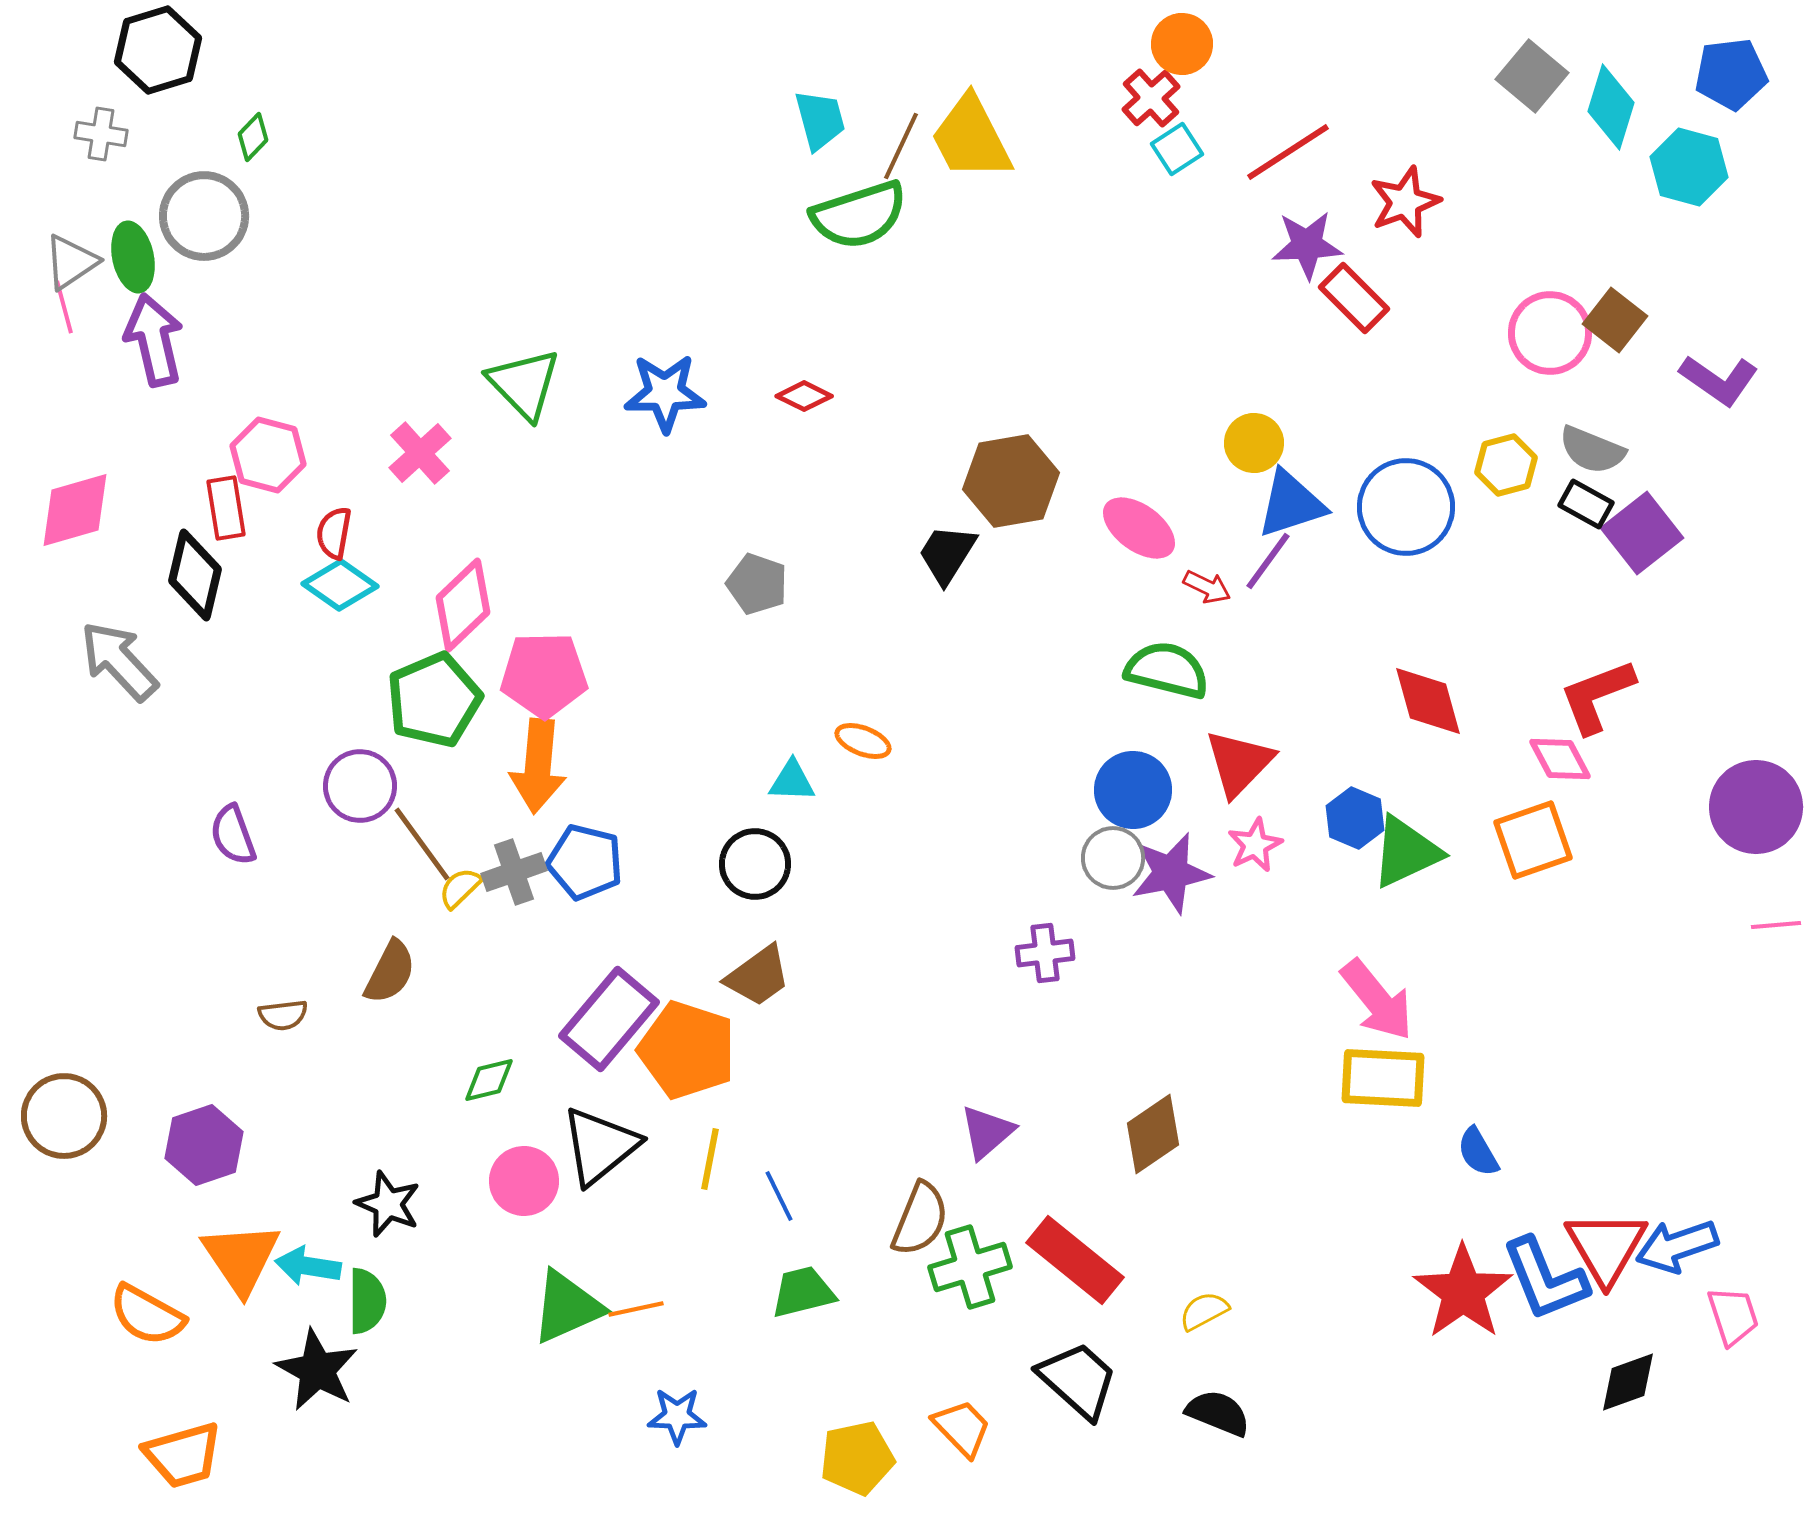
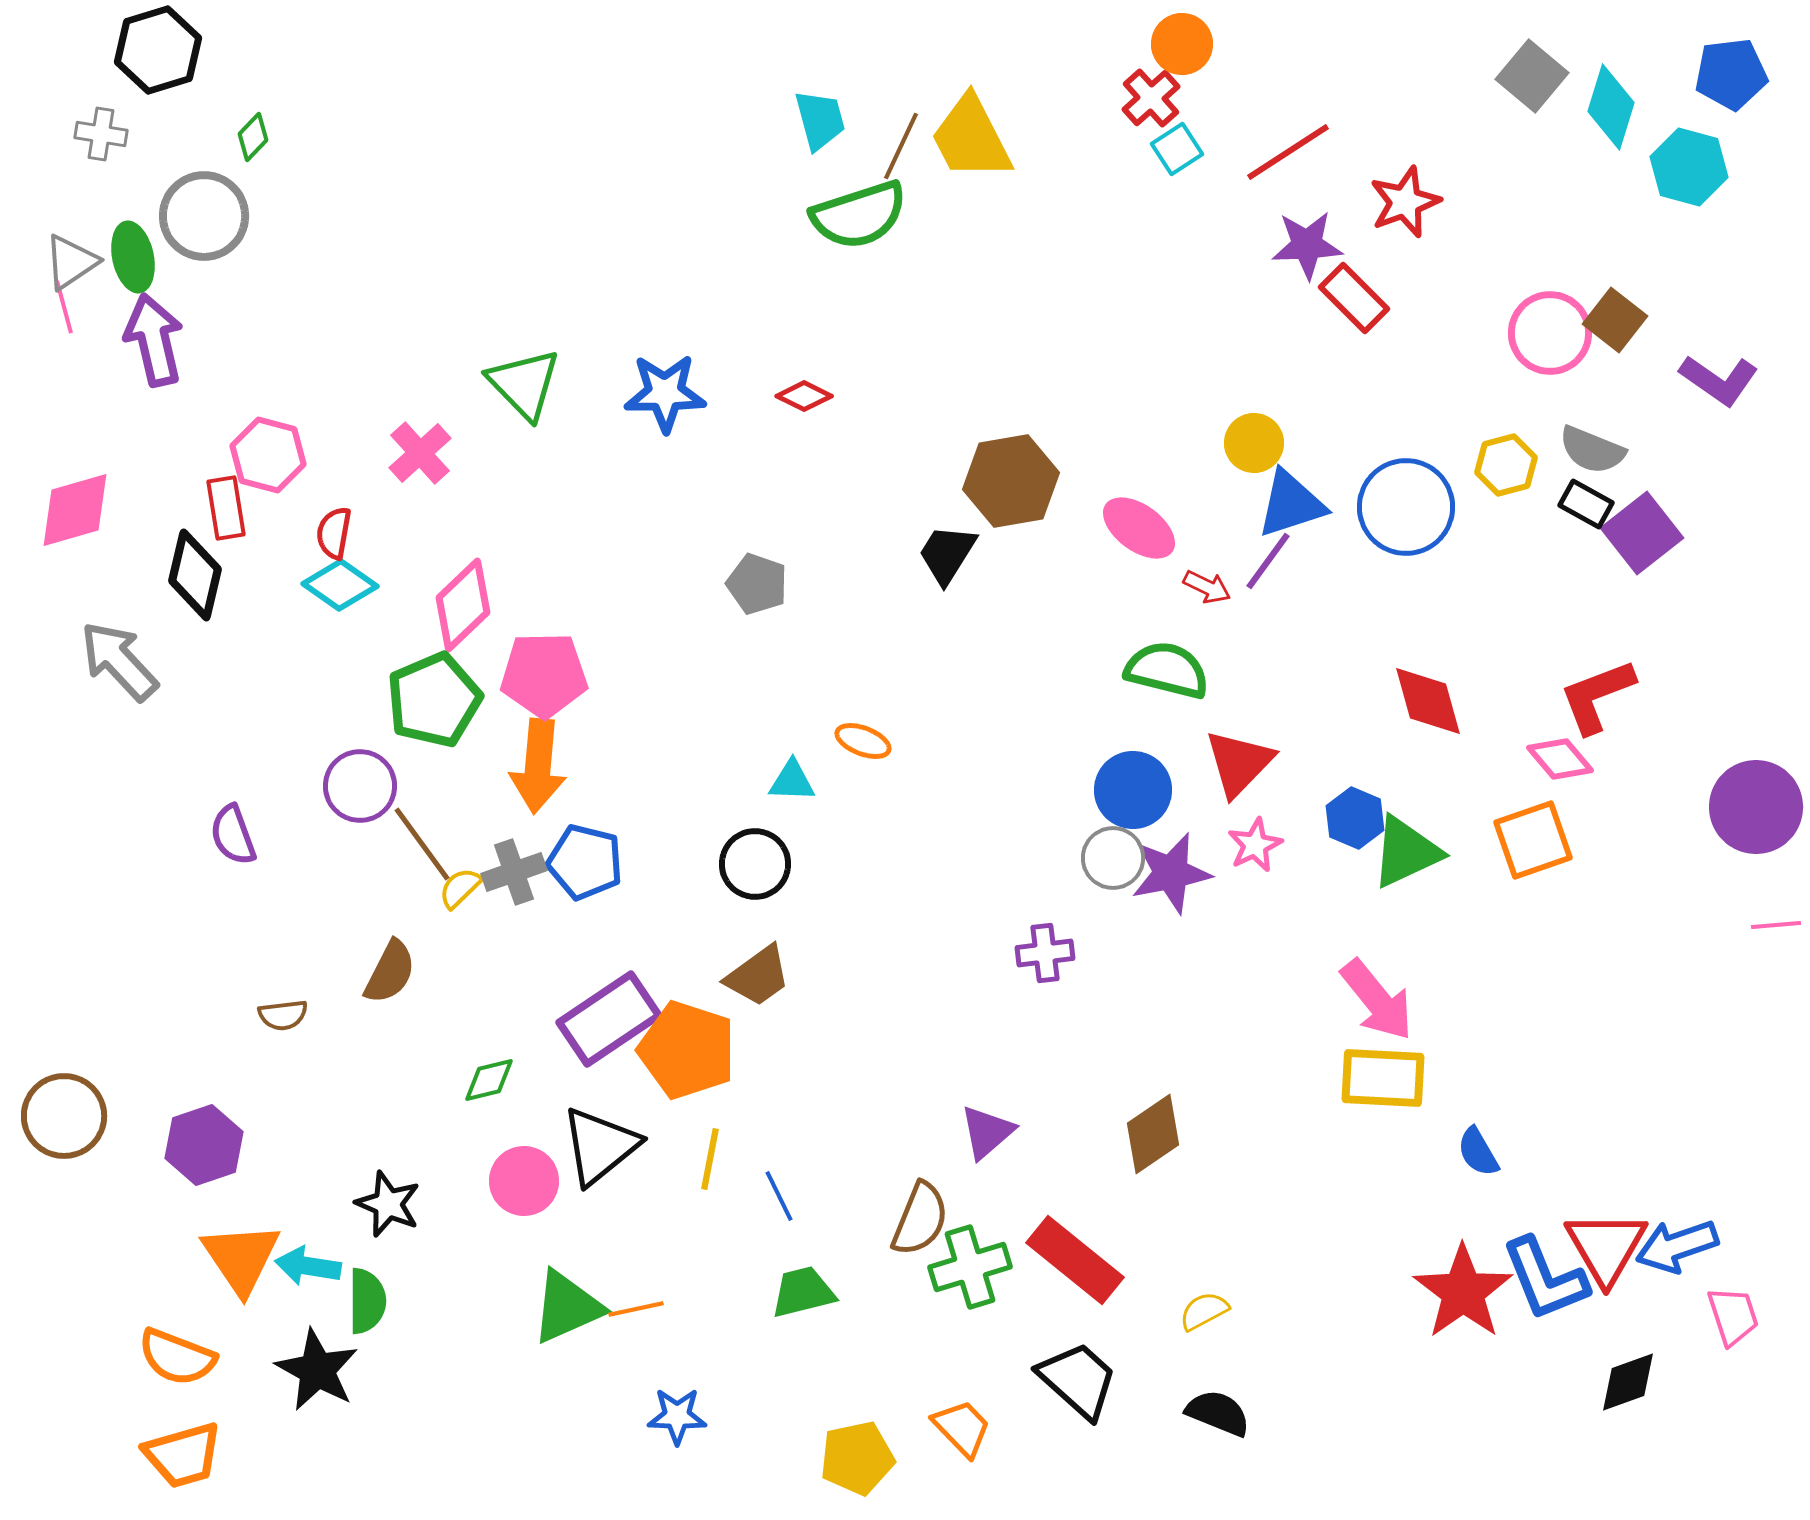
pink diamond at (1560, 759): rotated 12 degrees counterclockwise
purple rectangle at (609, 1019): rotated 16 degrees clockwise
orange semicircle at (147, 1315): moved 30 px right, 42 px down; rotated 8 degrees counterclockwise
